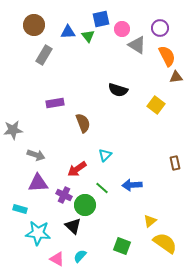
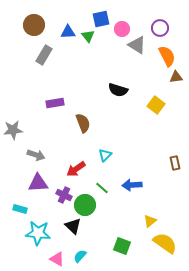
red arrow: moved 1 px left
